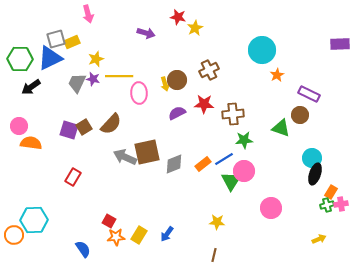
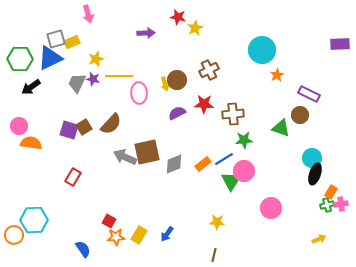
purple arrow at (146, 33): rotated 18 degrees counterclockwise
